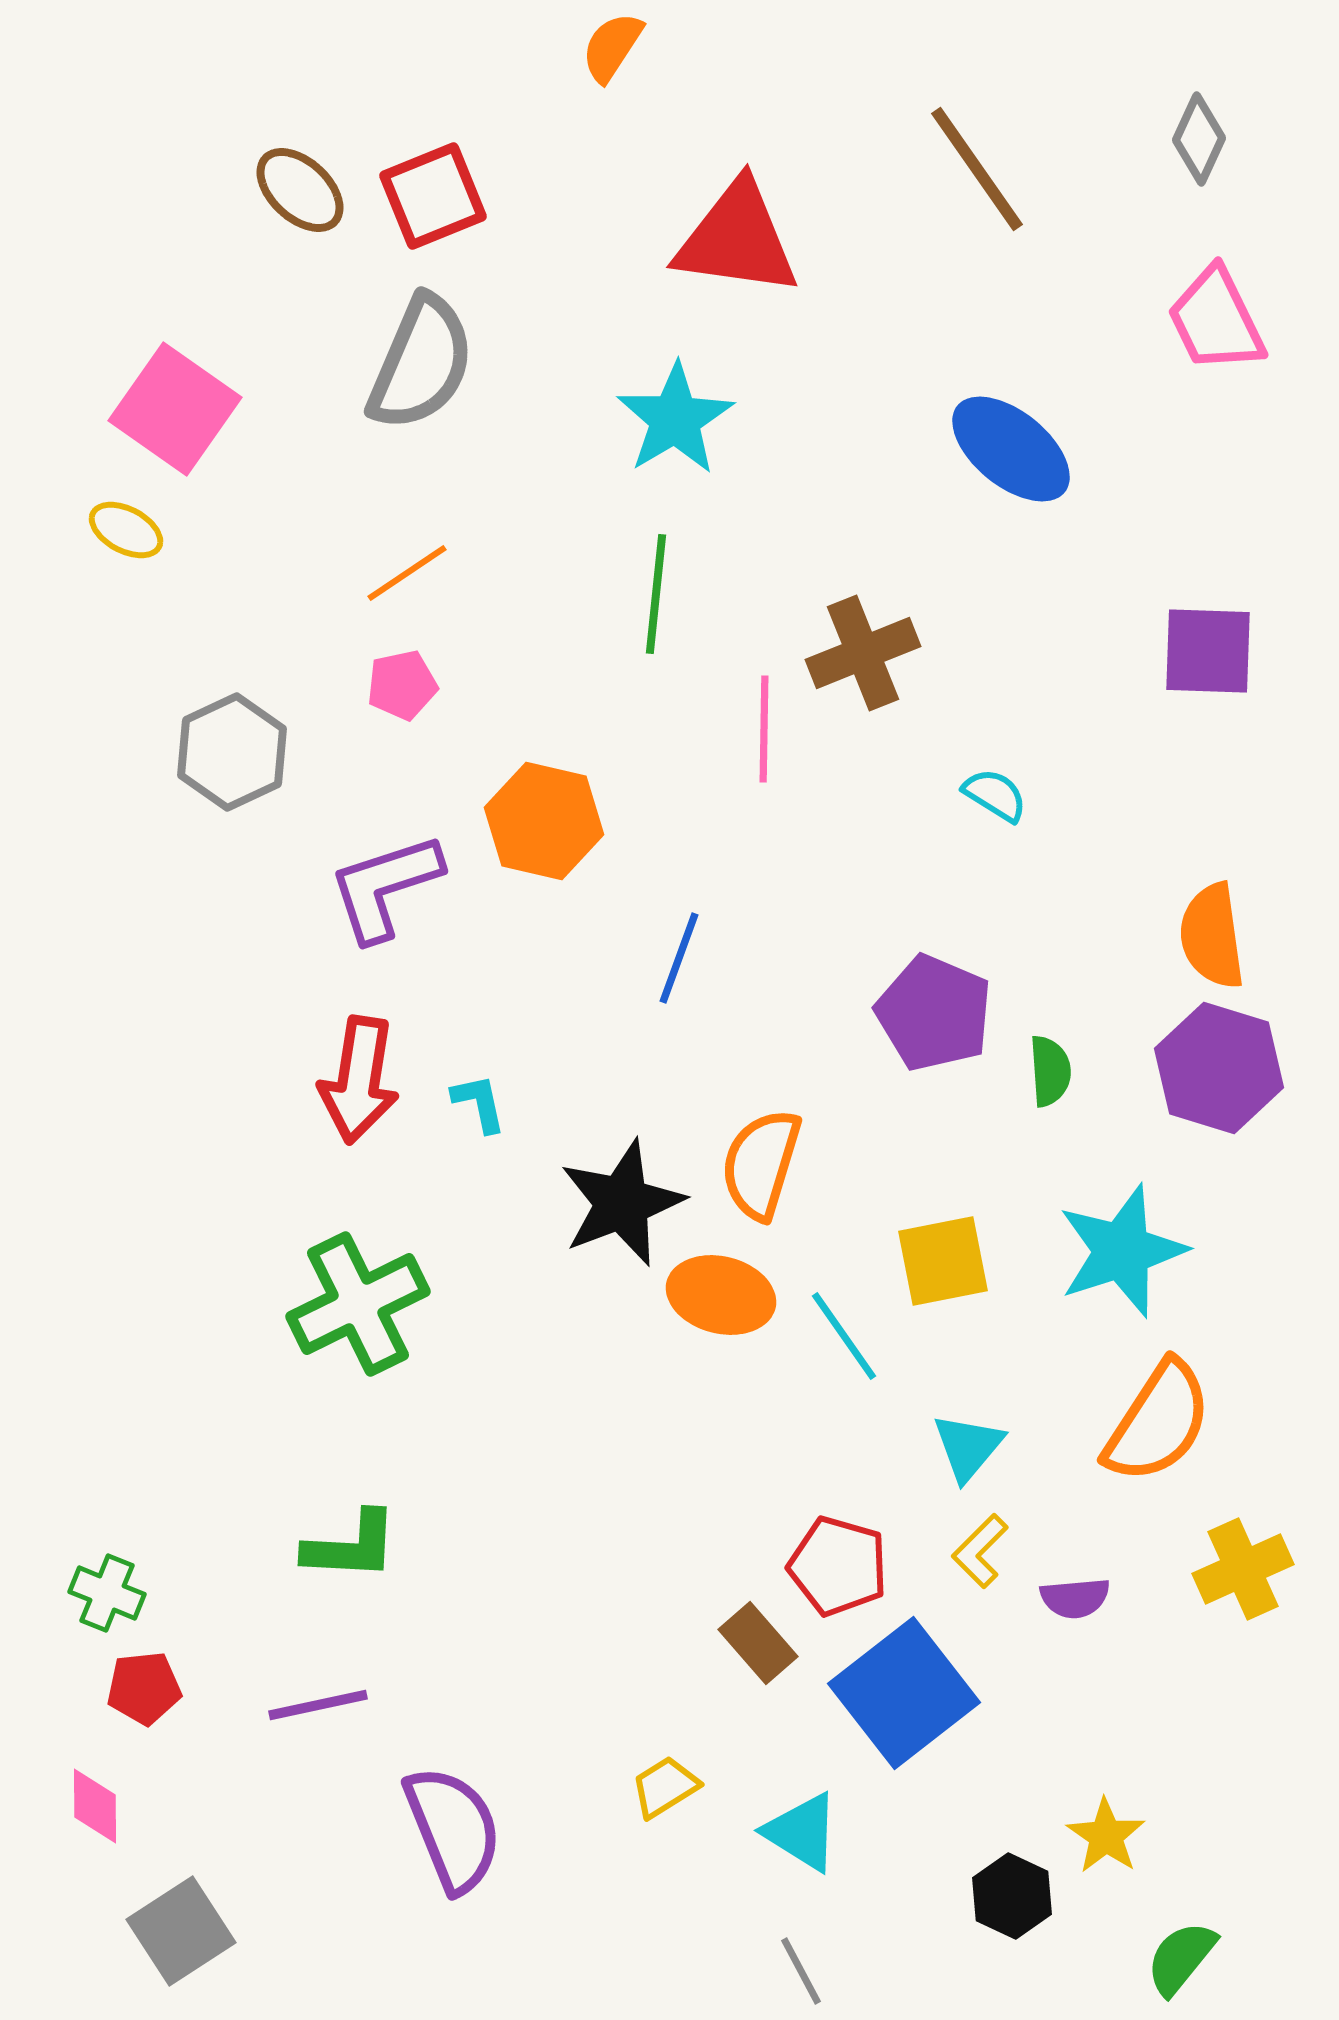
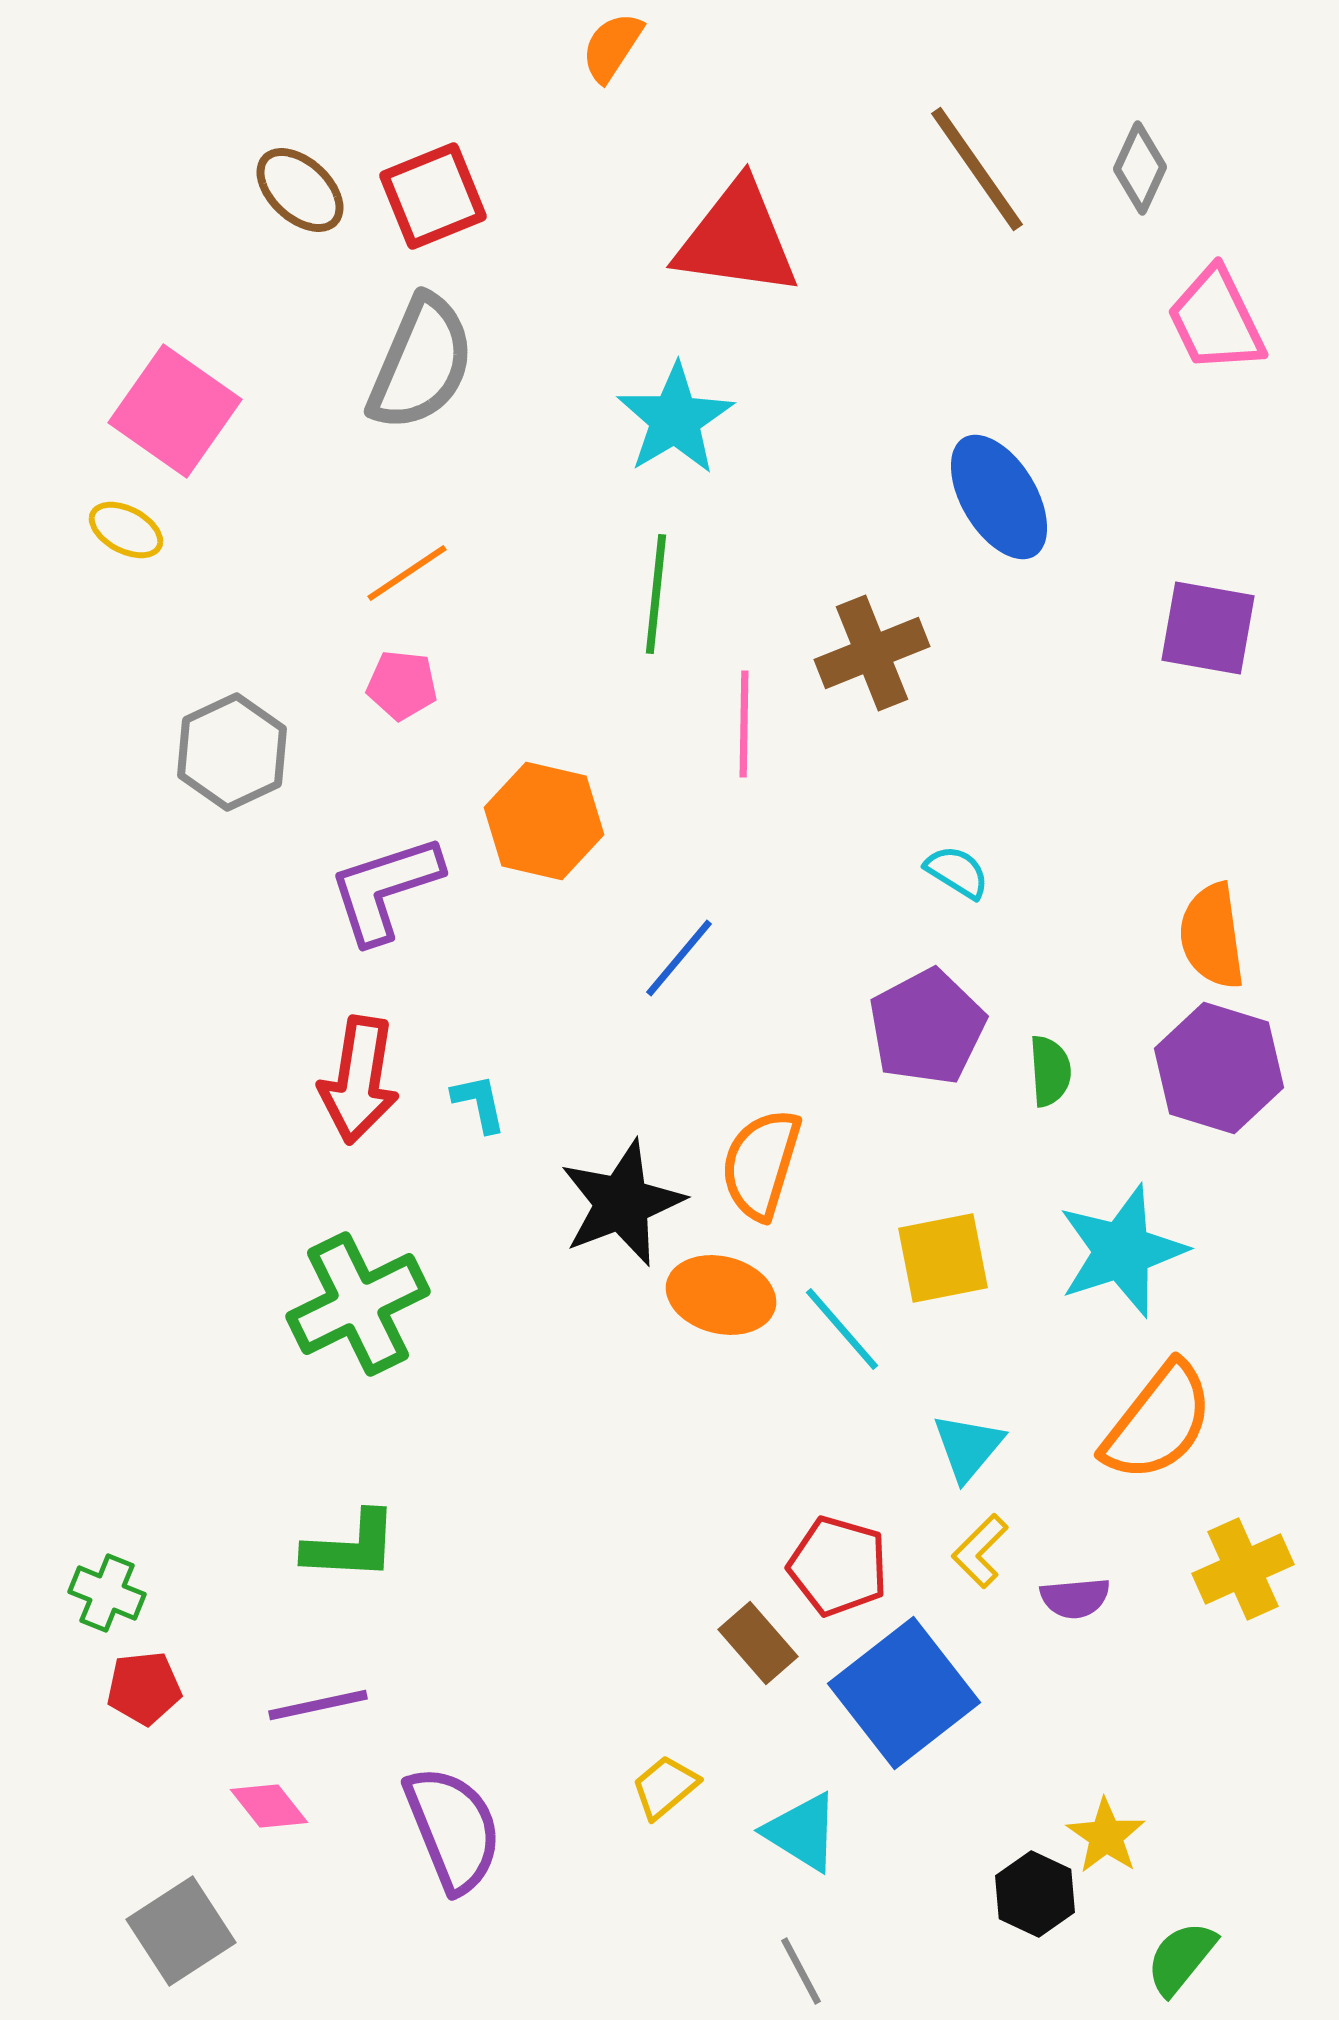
gray diamond at (1199, 139): moved 59 px left, 29 px down
pink square at (175, 409): moved 2 px down
blue ellipse at (1011, 449): moved 12 px left, 48 px down; rotated 20 degrees clockwise
purple square at (1208, 651): moved 23 px up; rotated 8 degrees clockwise
brown cross at (863, 653): moved 9 px right
pink pentagon at (402, 685): rotated 18 degrees clockwise
pink line at (764, 729): moved 20 px left, 5 px up
cyan semicircle at (995, 795): moved 38 px left, 77 px down
purple L-shape at (385, 887): moved 2 px down
blue line at (679, 958): rotated 20 degrees clockwise
purple pentagon at (934, 1013): moved 7 px left, 14 px down; rotated 21 degrees clockwise
yellow square at (943, 1261): moved 3 px up
cyan line at (844, 1336): moved 2 px left, 7 px up; rotated 6 degrees counterclockwise
orange semicircle at (1158, 1422): rotated 5 degrees clockwise
yellow trapezoid at (665, 1787): rotated 8 degrees counterclockwise
pink diamond at (95, 1806): moved 174 px right; rotated 38 degrees counterclockwise
black hexagon at (1012, 1896): moved 23 px right, 2 px up
